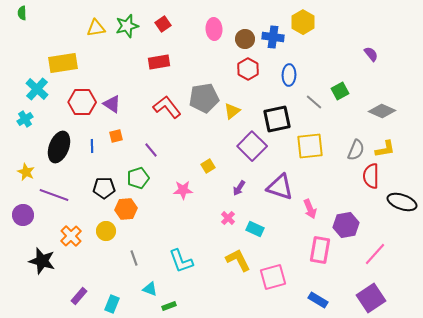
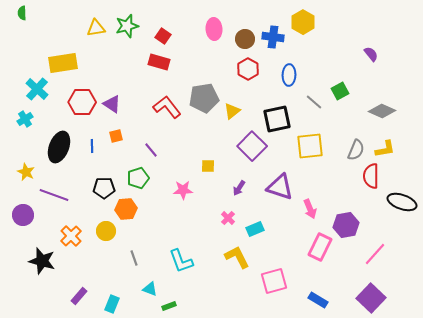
red square at (163, 24): moved 12 px down; rotated 21 degrees counterclockwise
red rectangle at (159, 62): rotated 25 degrees clockwise
yellow square at (208, 166): rotated 32 degrees clockwise
cyan rectangle at (255, 229): rotated 48 degrees counterclockwise
pink rectangle at (320, 250): moved 3 px up; rotated 16 degrees clockwise
yellow L-shape at (238, 260): moved 1 px left, 3 px up
pink square at (273, 277): moved 1 px right, 4 px down
purple square at (371, 298): rotated 12 degrees counterclockwise
